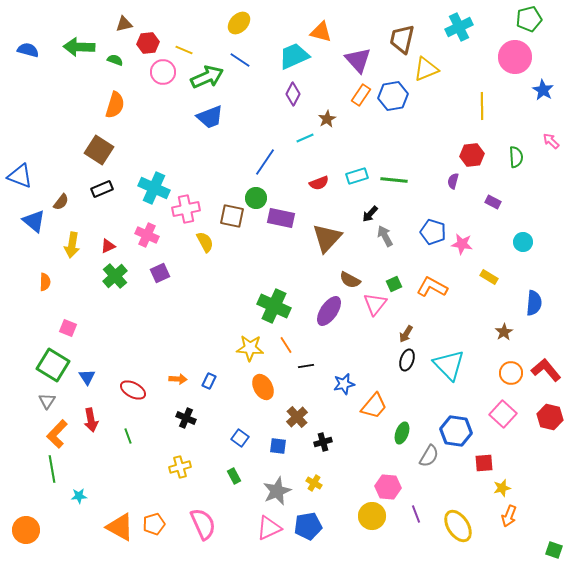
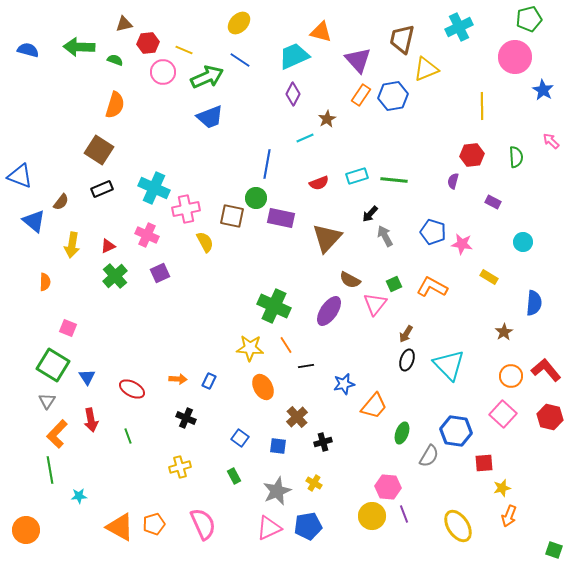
blue line at (265, 162): moved 2 px right, 2 px down; rotated 24 degrees counterclockwise
orange circle at (511, 373): moved 3 px down
red ellipse at (133, 390): moved 1 px left, 1 px up
green line at (52, 469): moved 2 px left, 1 px down
purple line at (416, 514): moved 12 px left
